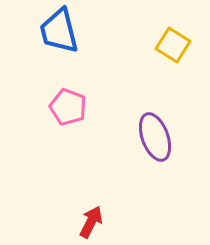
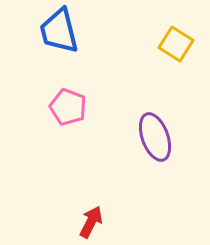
yellow square: moved 3 px right, 1 px up
